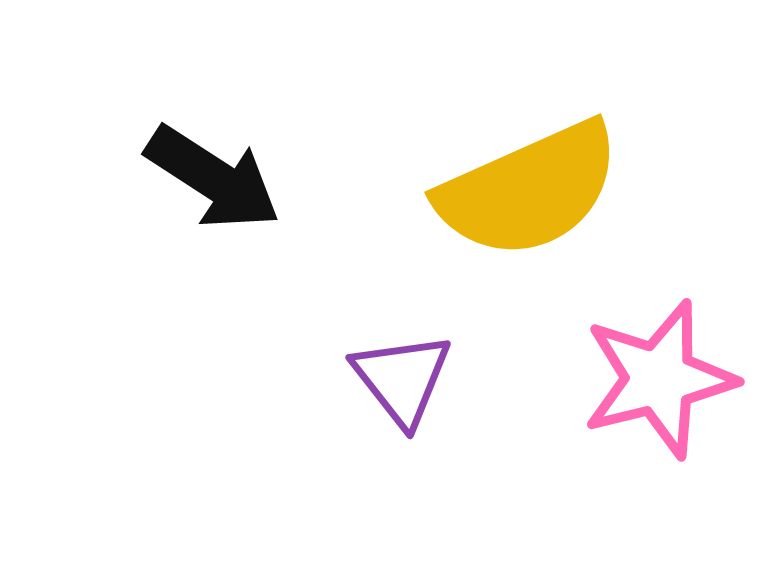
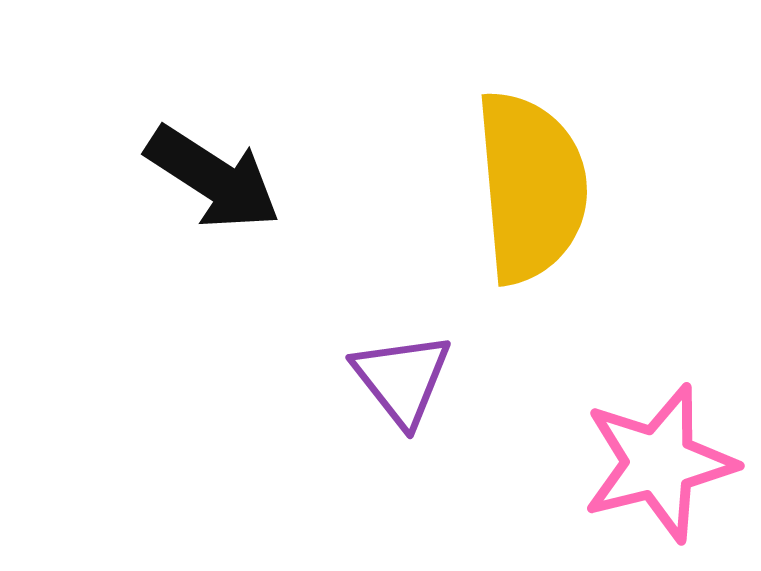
yellow semicircle: moved 2 px right, 3 px up; rotated 71 degrees counterclockwise
pink star: moved 84 px down
